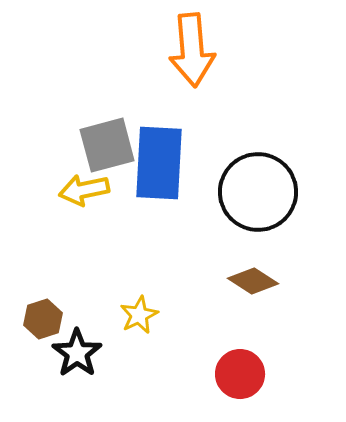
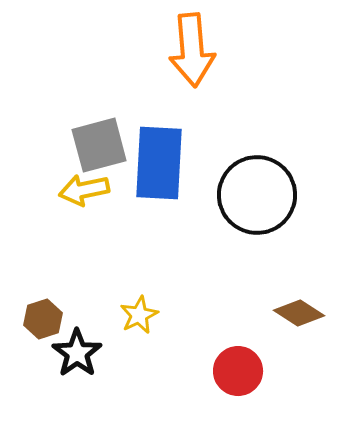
gray square: moved 8 px left
black circle: moved 1 px left, 3 px down
brown diamond: moved 46 px right, 32 px down
red circle: moved 2 px left, 3 px up
